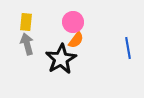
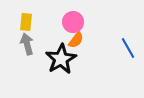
blue line: rotated 20 degrees counterclockwise
